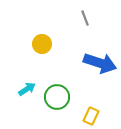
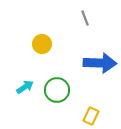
blue arrow: rotated 16 degrees counterclockwise
cyan arrow: moved 2 px left, 2 px up
green circle: moved 7 px up
